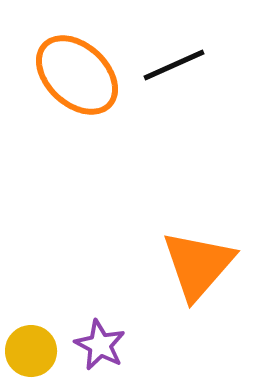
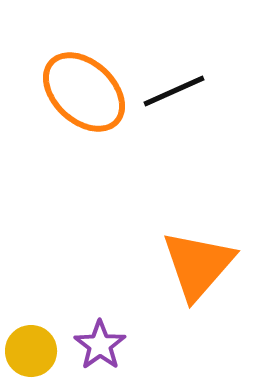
black line: moved 26 px down
orange ellipse: moved 7 px right, 17 px down
purple star: rotated 9 degrees clockwise
